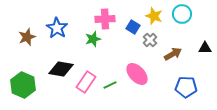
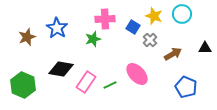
blue pentagon: rotated 20 degrees clockwise
